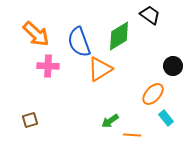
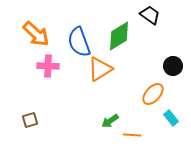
cyan rectangle: moved 5 px right
